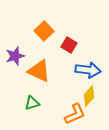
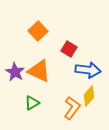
orange square: moved 6 px left
red square: moved 4 px down
purple star: moved 16 px down; rotated 24 degrees counterclockwise
green triangle: rotated 14 degrees counterclockwise
orange L-shape: moved 3 px left, 6 px up; rotated 30 degrees counterclockwise
